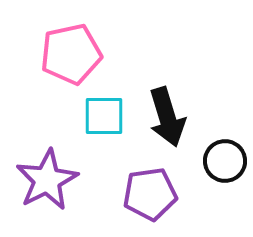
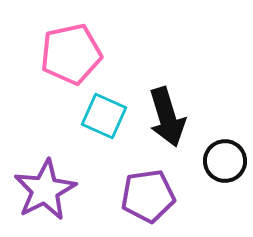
cyan square: rotated 24 degrees clockwise
purple star: moved 2 px left, 10 px down
purple pentagon: moved 2 px left, 2 px down
